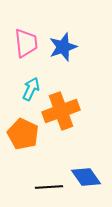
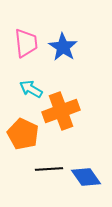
blue star: rotated 20 degrees counterclockwise
cyan arrow: rotated 85 degrees counterclockwise
black line: moved 18 px up
